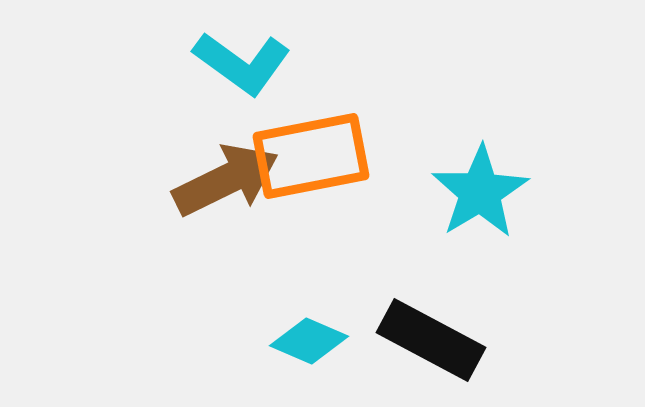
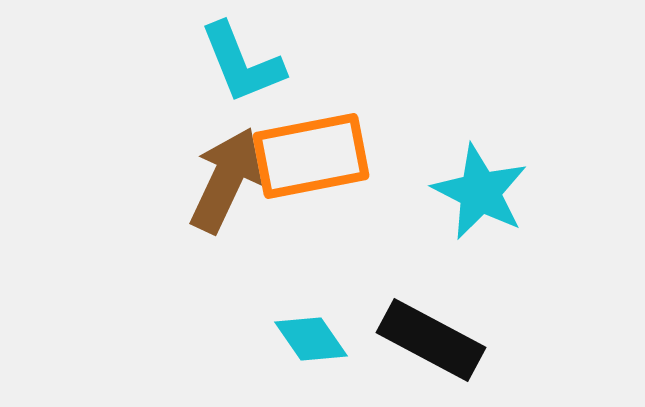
cyan L-shape: rotated 32 degrees clockwise
brown arrow: rotated 39 degrees counterclockwise
cyan star: rotated 14 degrees counterclockwise
cyan diamond: moved 2 px right, 2 px up; rotated 32 degrees clockwise
